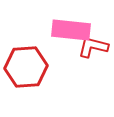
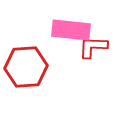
red L-shape: rotated 12 degrees counterclockwise
